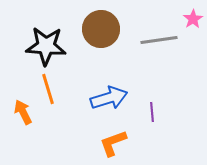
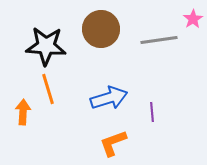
orange arrow: rotated 30 degrees clockwise
